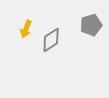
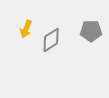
gray pentagon: moved 6 px down; rotated 15 degrees clockwise
